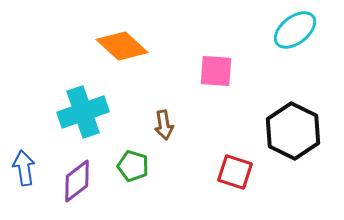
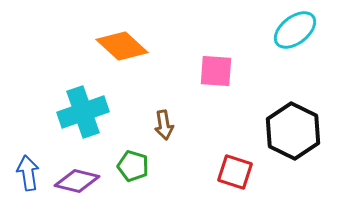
blue arrow: moved 4 px right, 5 px down
purple diamond: rotated 51 degrees clockwise
